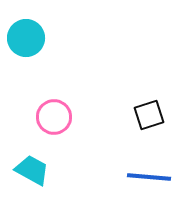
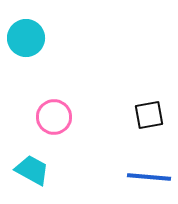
black square: rotated 8 degrees clockwise
